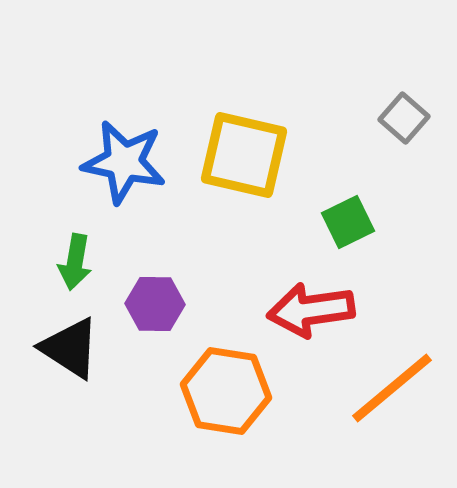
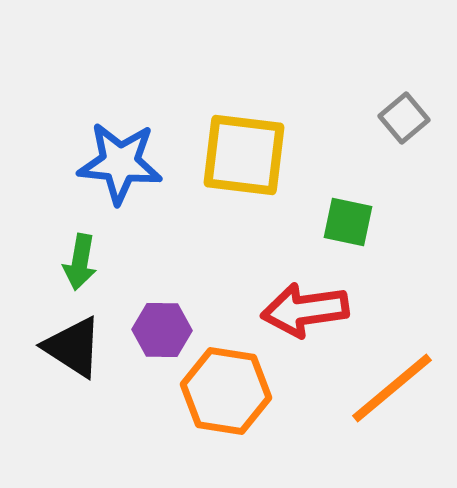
gray square: rotated 9 degrees clockwise
yellow square: rotated 6 degrees counterclockwise
blue star: moved 4 px left, 1 px down; rotated 6 degrees counterclockwise
green square: rotated 38 degrees clockwise
green arrow: moved 5 px right
purple hexagon: moved 7 px right, 26 px down
red arrow: moved 6 px left
black triangle: moved 3 px right, 1 px up
